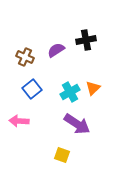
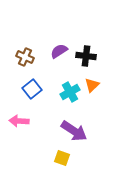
black cross: moved 16 px down; rotated 18 degrees clockwise
purple semicircle: moved 3 px right, 1 px down
orange triangle: moved 1 px left, 3 px up
purple arrow: moved 3 px left, 7 px down
yellow square: moved 3 px down
